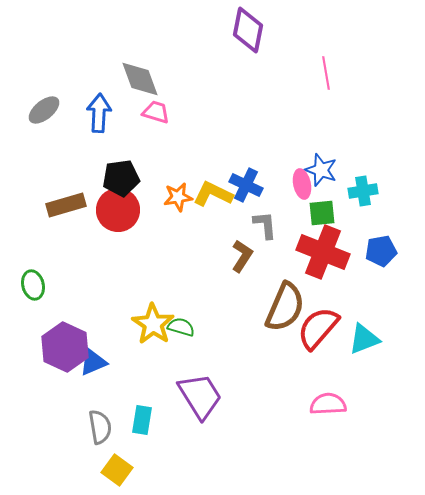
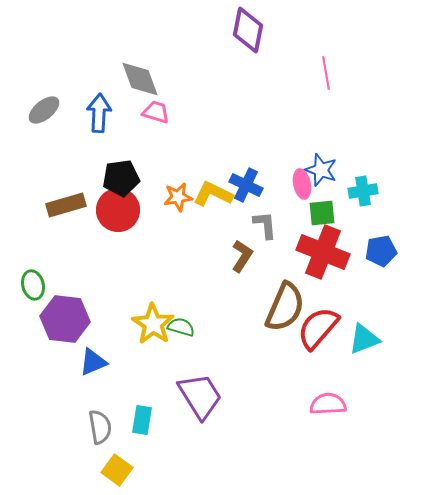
purple hexagon: moved 28 px up; rotated 18 degrees counterclockwise
